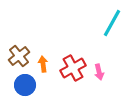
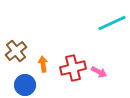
cyan line: rotated 36 degrees clockwise
brown cross: moved 3 px left, 5 px up
red cross: rotated 15 degrees clockwise
pink arrow: rotated 49 degrees counterclockwise
